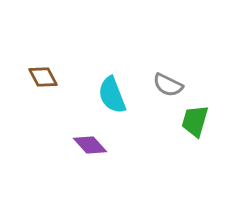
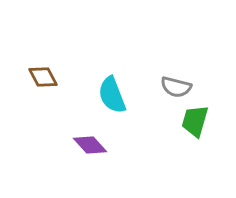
gray semicircle: moved 8 px right, 2 px down; rotated 12 degrees counterclockwise
